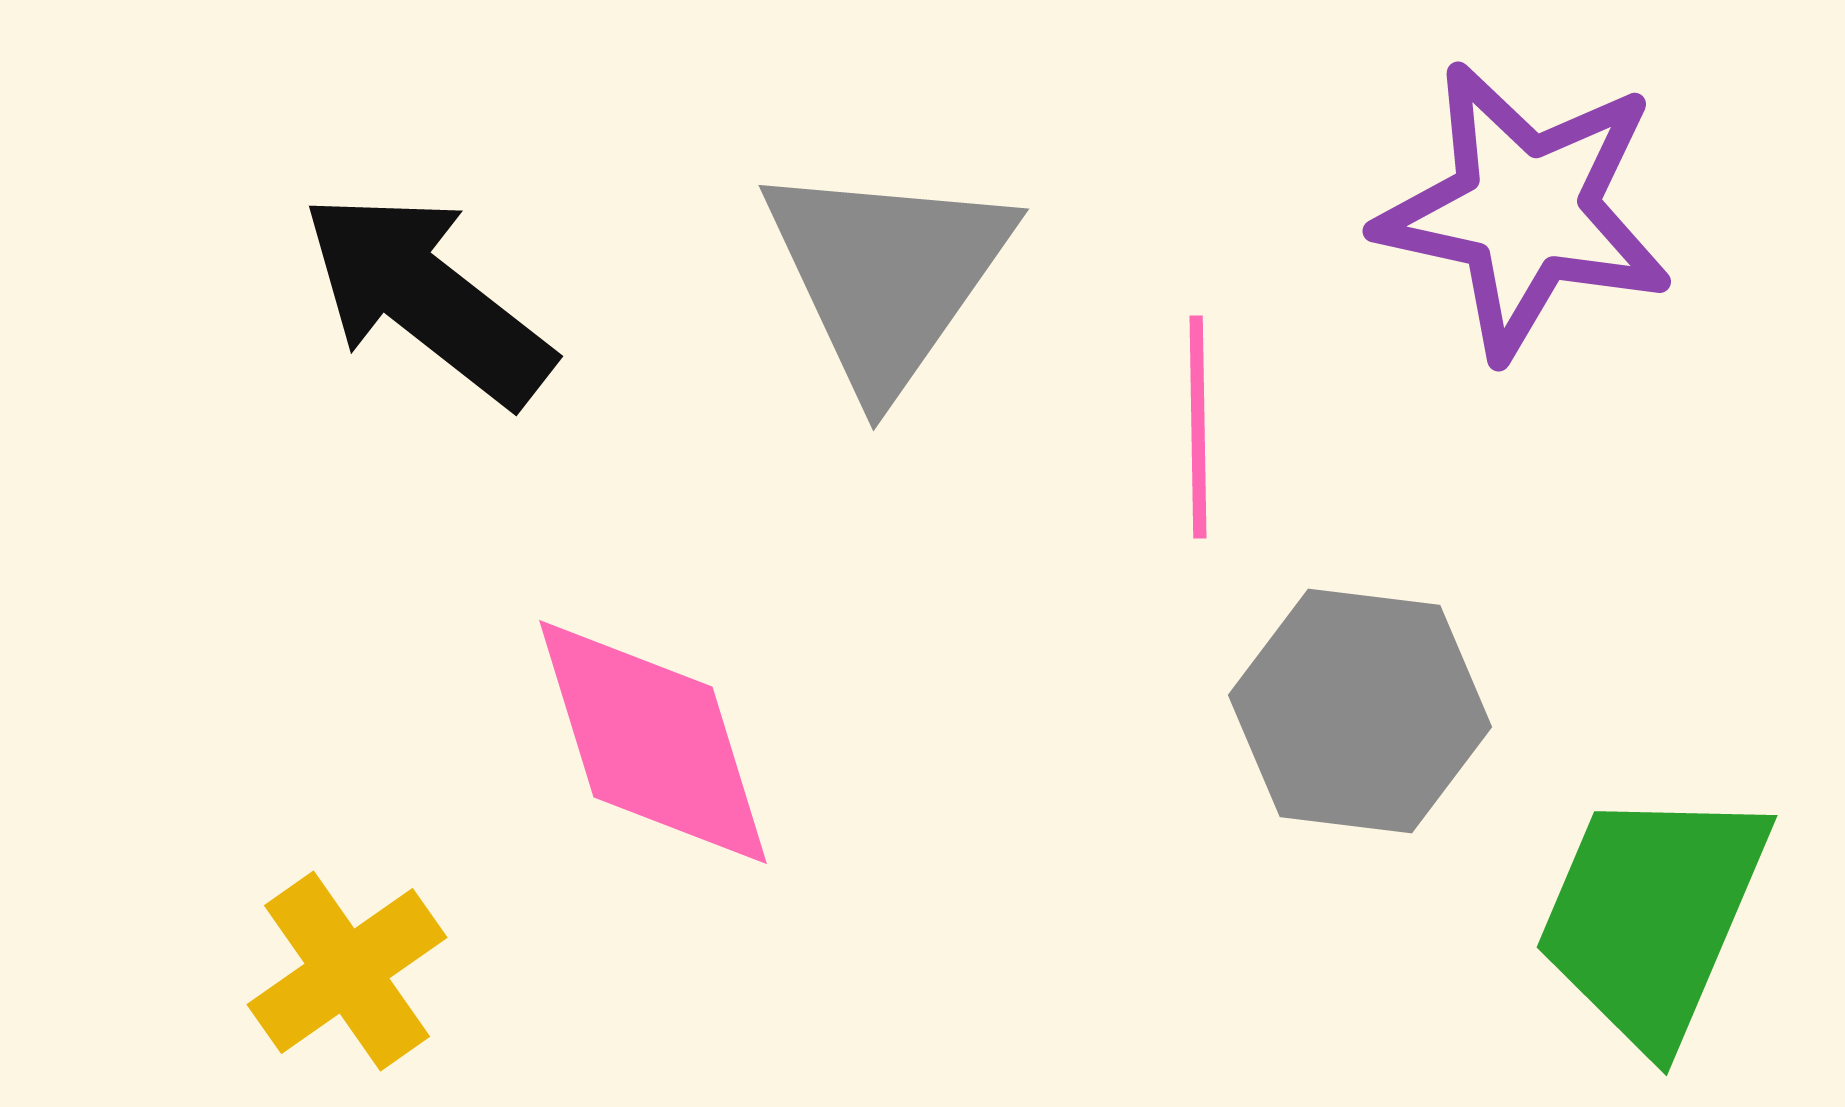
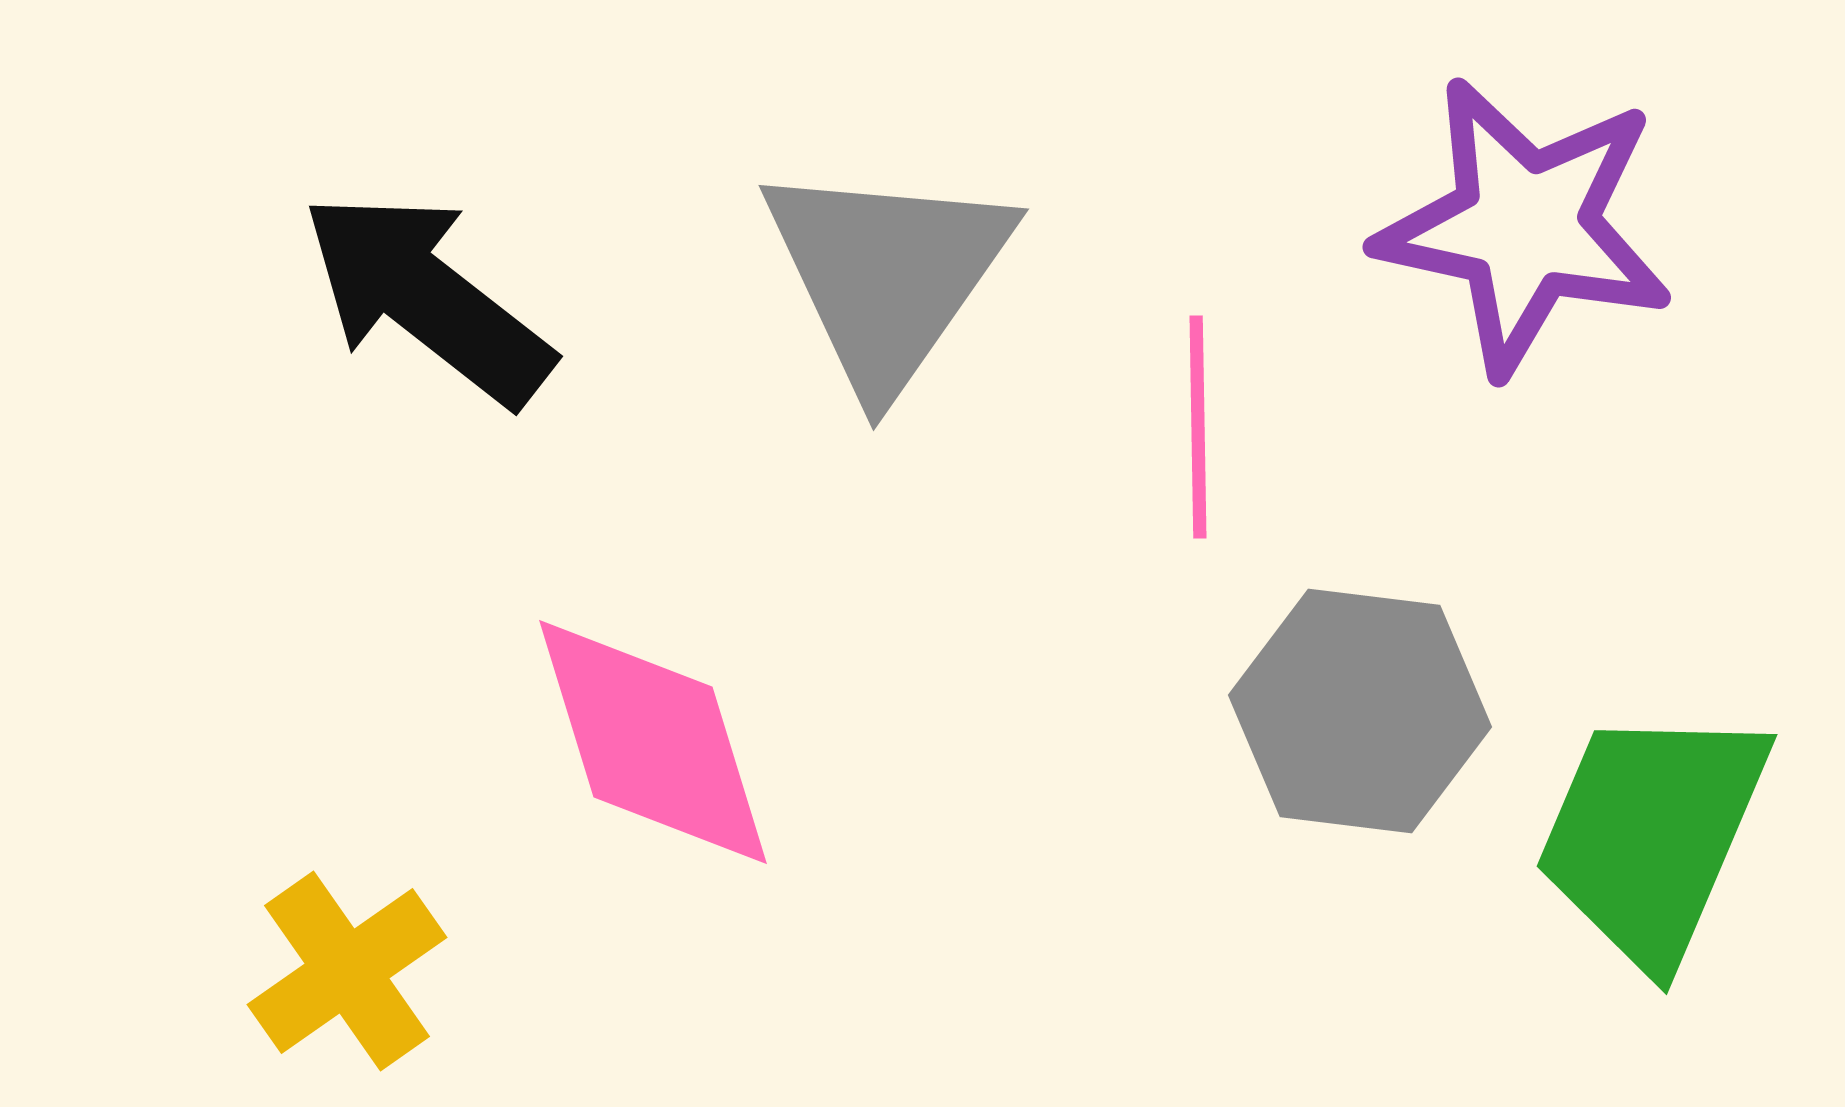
purple star: moved 16 px down
green trapezoid: moved 81 px up
